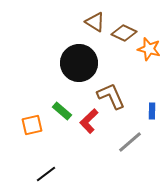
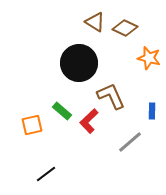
brown diamond: moved 1 px right, 5 px up
orange star: moved 9 px down
